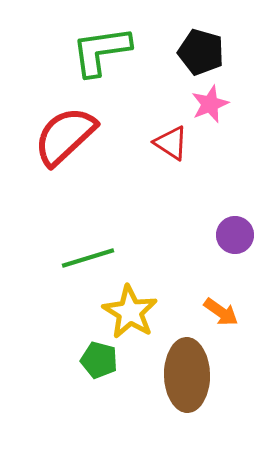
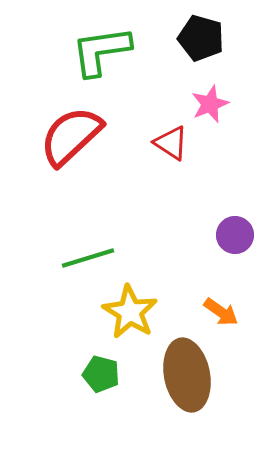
black pentagon: moved 14 px up
red semicircle: moved 6 px right
green pentagon: moved 2 px right, 14 px down
brown ellipse: rotated 10 degrees counterclockwise
